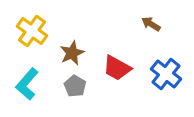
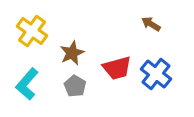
red trapezoid: rotated 44 degrees counterclockwise
blue cross: moved 10 px left
